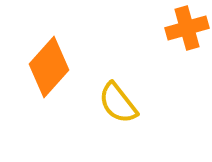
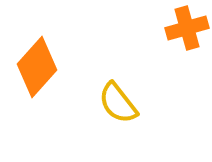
orange diamond: moved 12 px left
